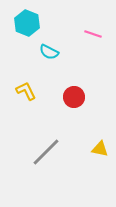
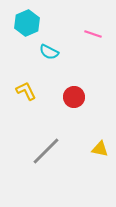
cyan hexagon: rotated 15 degrees clockwise
gray line: moved 1 px up
